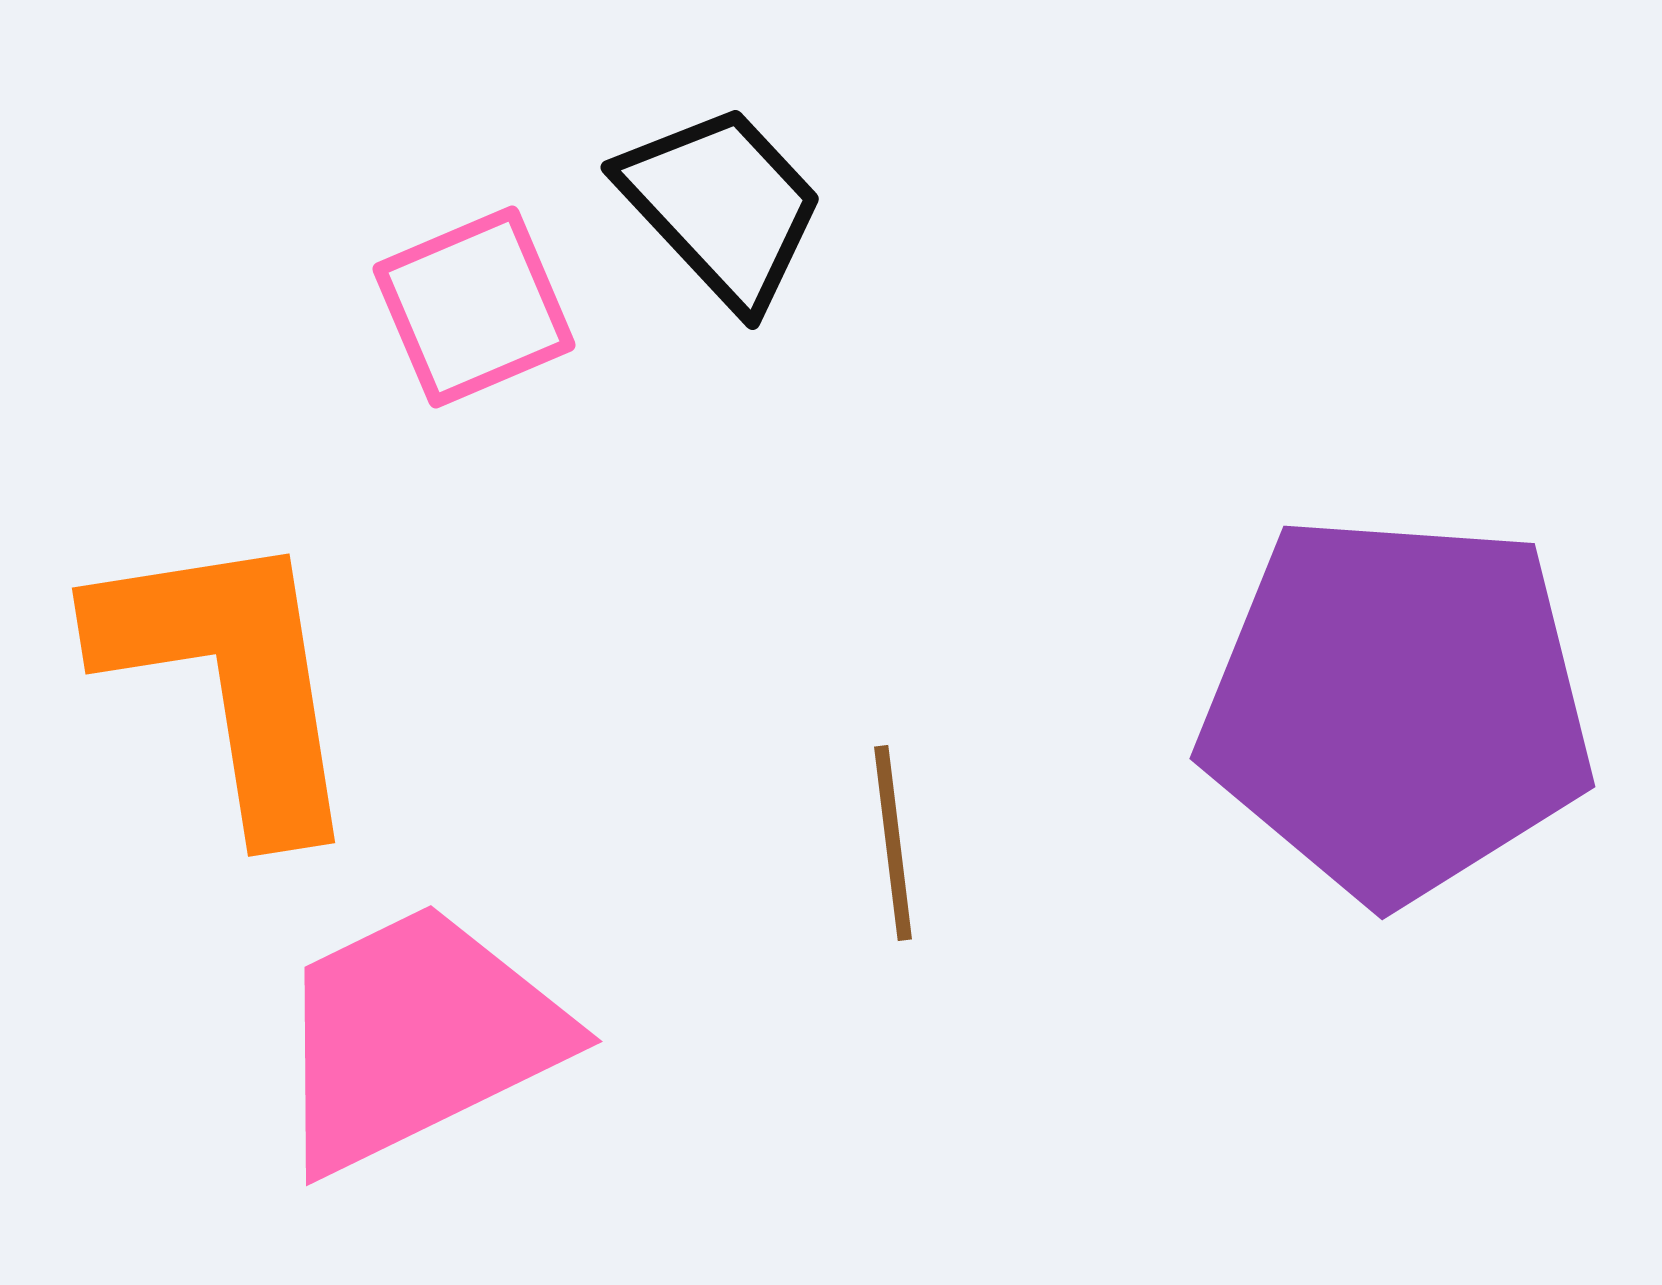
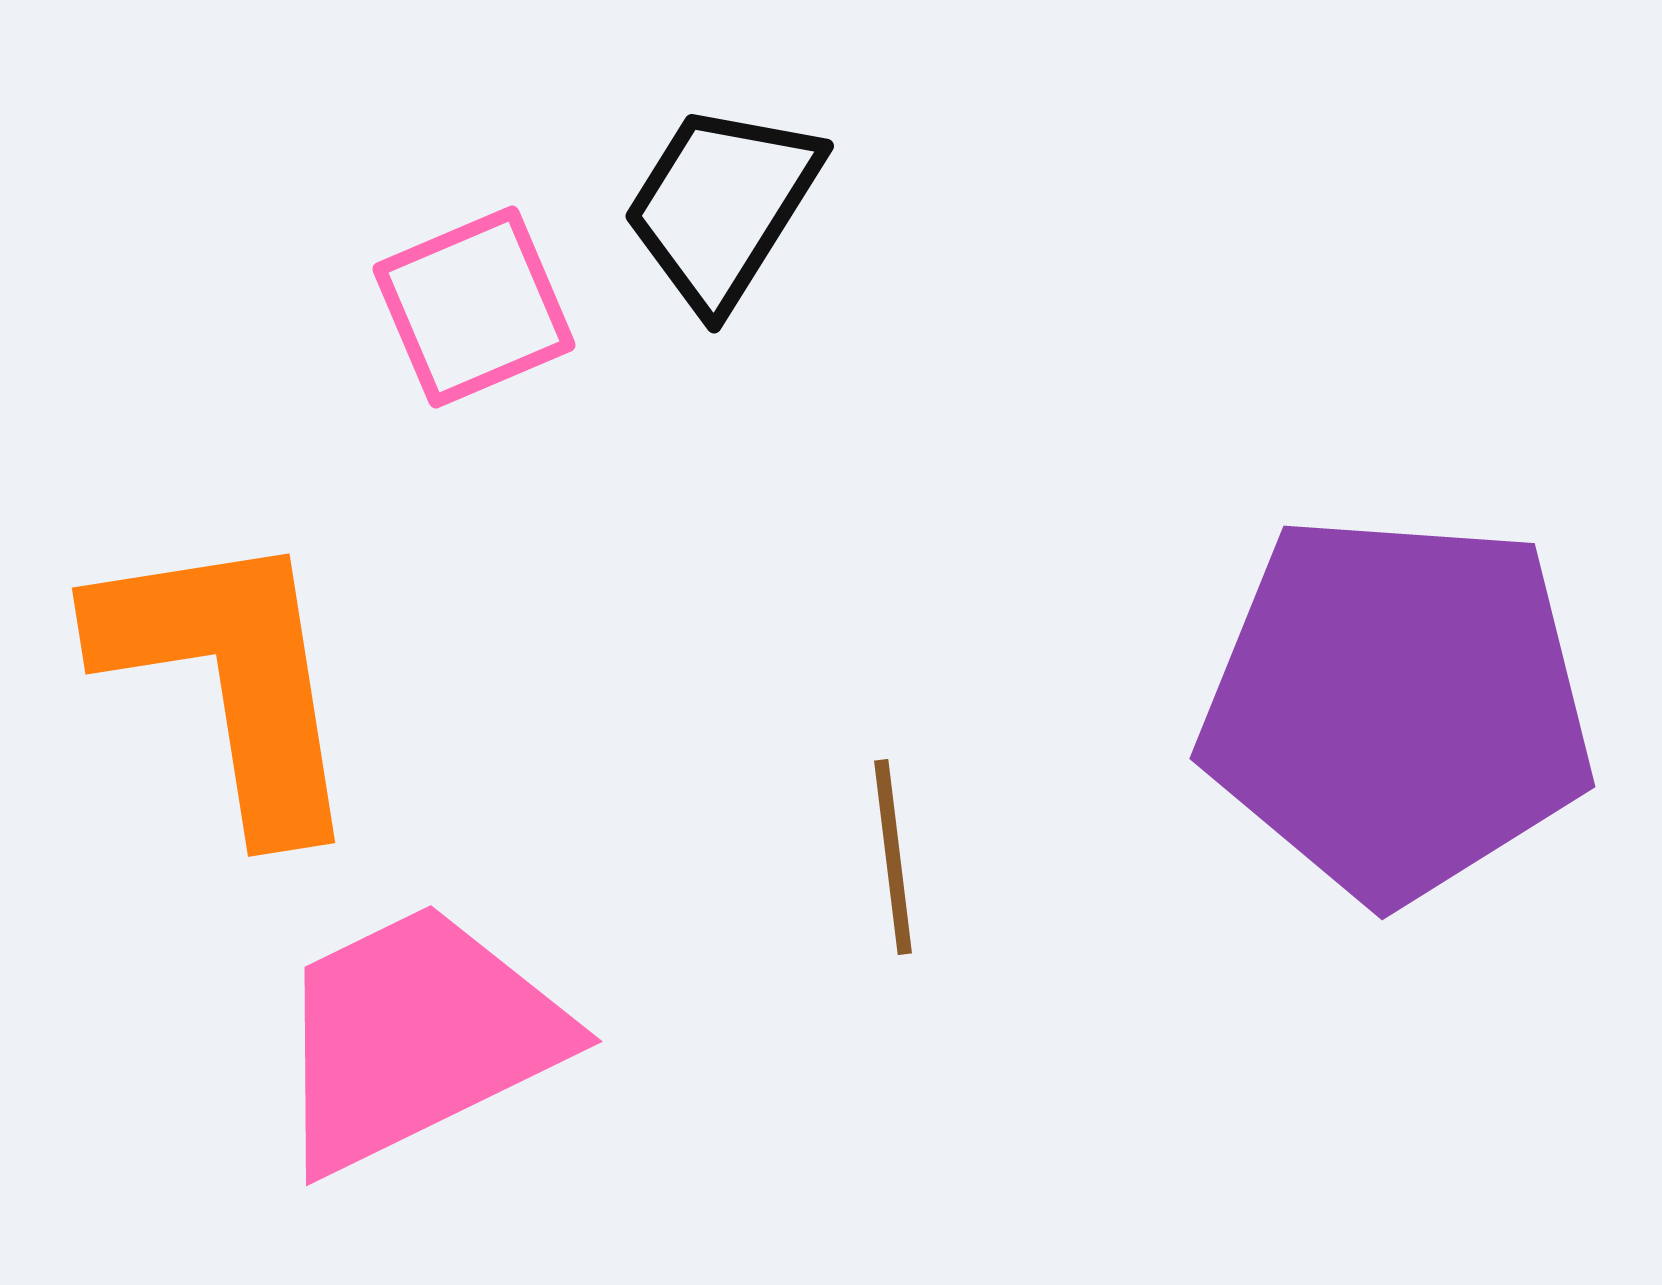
black trapezoid: rotated 105 degrees counterclockwise
brown line: moved 14 px down
